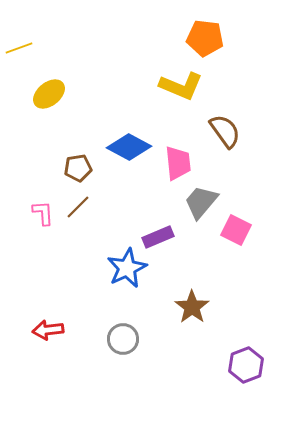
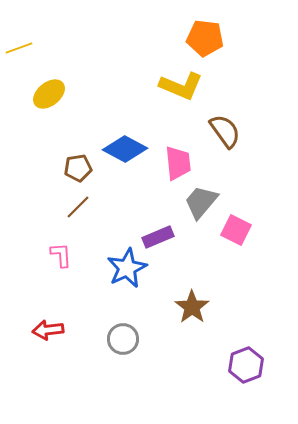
blue diamond: moved 4 px left, 2 px down
pink L-shape: moved 18 px right, 42 px down
